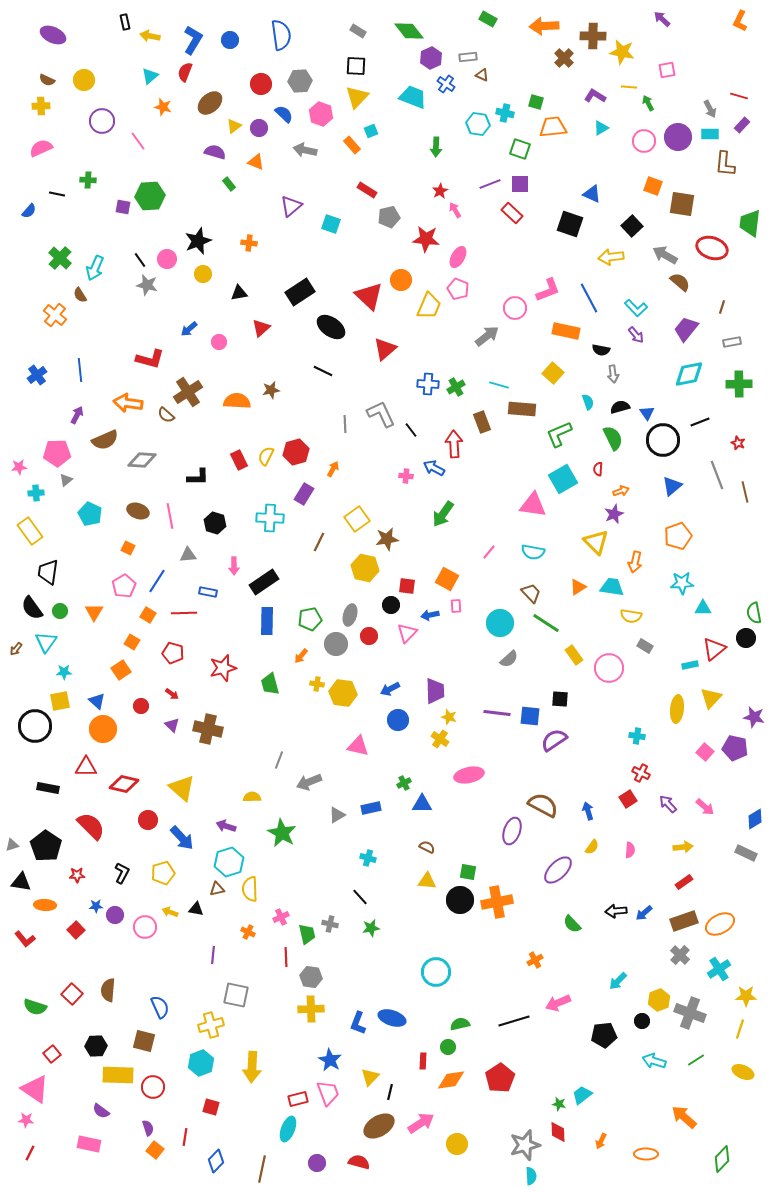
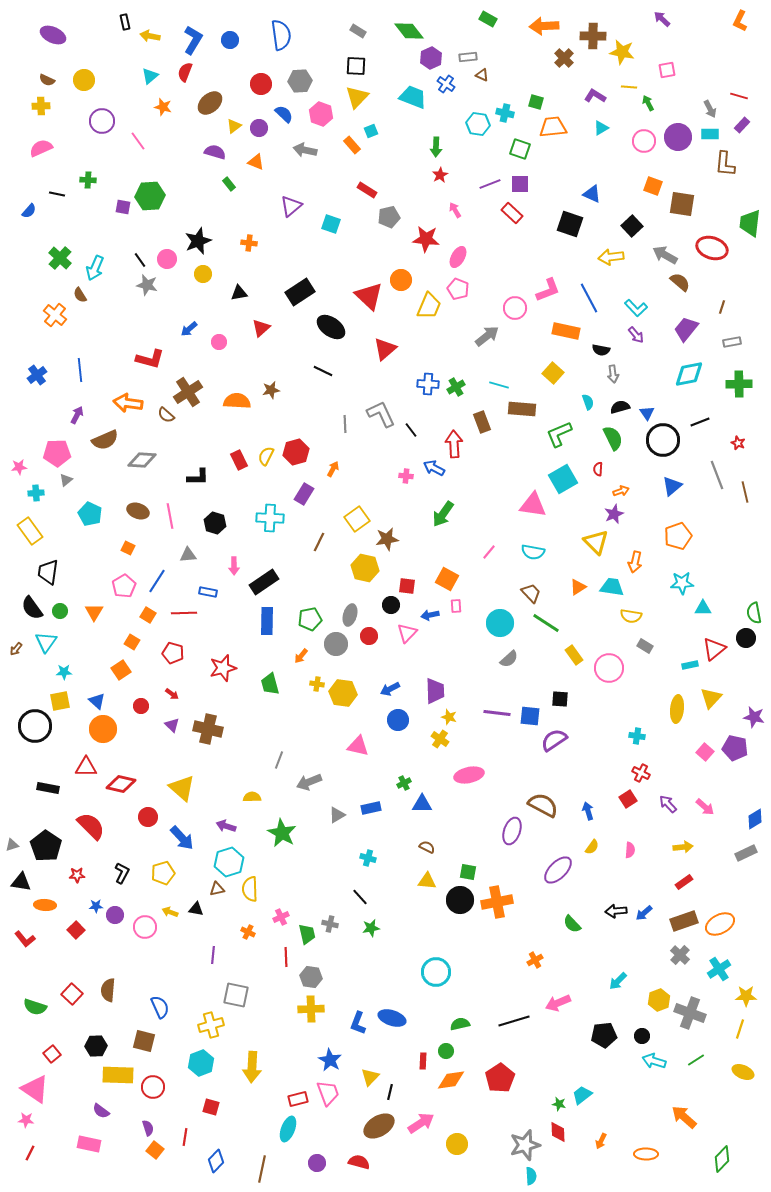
red star at (440, 191): moved 16 px up
red diamond at (124, 784): moved 3 px left
red circle at (148, 820): moved 3 px up
gray rectangle at (746, 853): rotated 50 degrees counterclockwise
black circle at (642, 1021): moved 15 px down
green circle at (448, 1047): moved 2 px left, 4 px down
